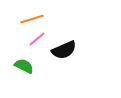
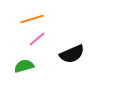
black semicircle: moved 8 px right, 4 px down
green semicircle: rotated 42 degrees counterclockwise
